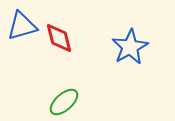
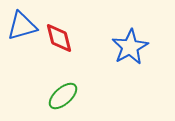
green ellipse: moved 1 px left, 6 px up
